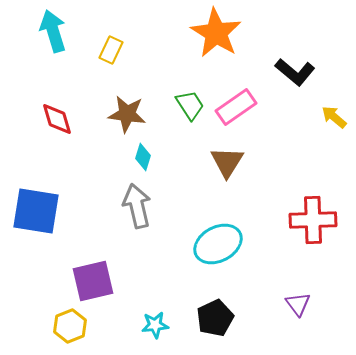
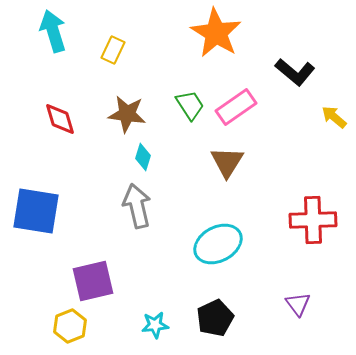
yellow rectangle: moved 2 px right
red diamond: moved 3 px right
